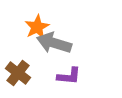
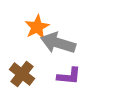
gray arrow: moved 4 px right
brown cross: moved 4 px right, 1 px down
